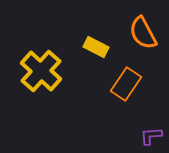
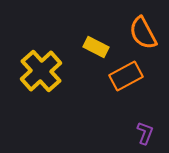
yellow cross: rotated 6 degrees clockwise
orange rectangle: moved 8 px up; rotated 28 degrees clockwise
purple L-shape: moved 6 px left, 3 px up; rotated 115 degrees clockwise
